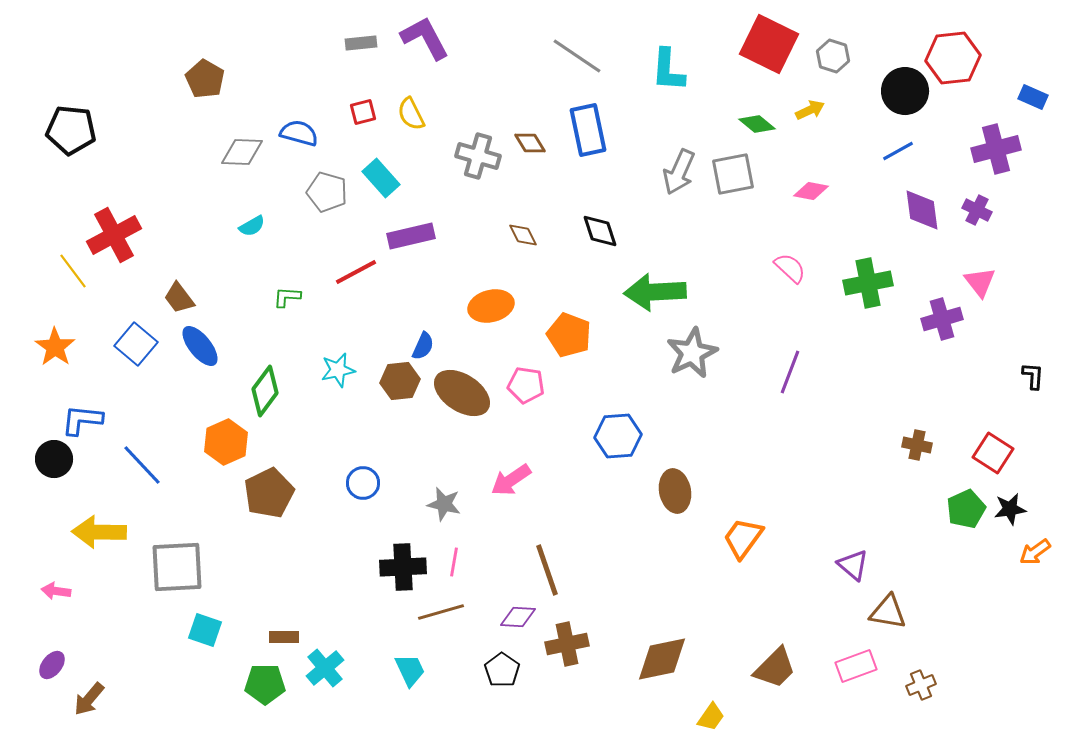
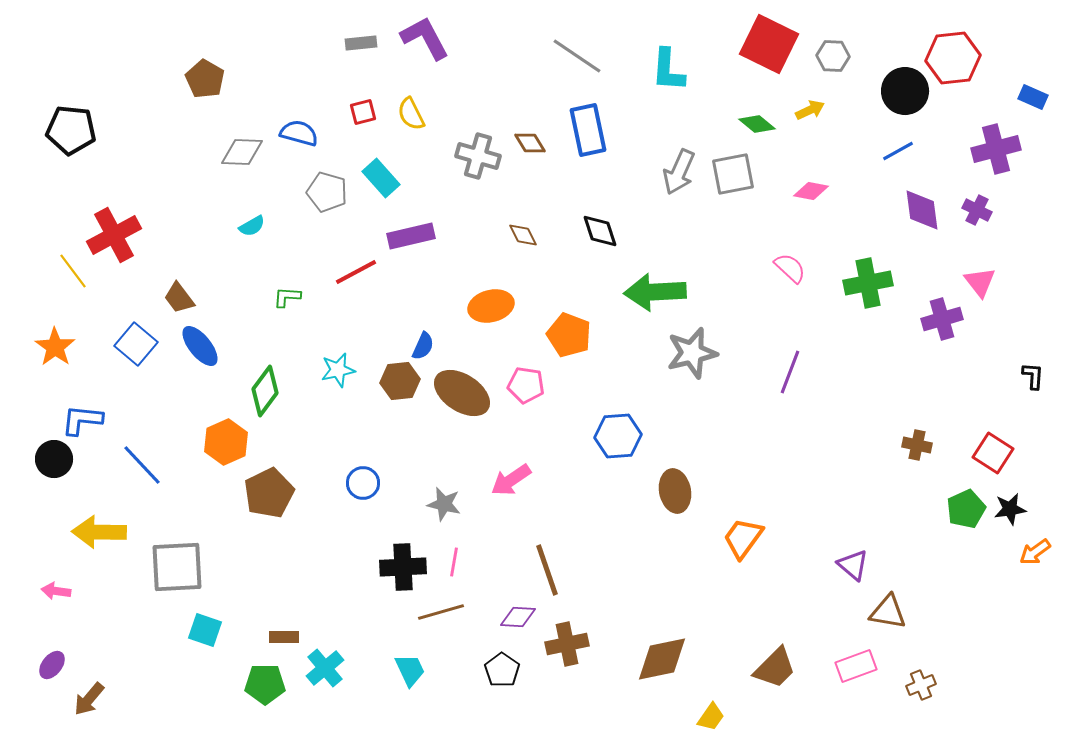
gray hexagon at (833, 56): rotated 16 degrees counterclockwise
gray star at (692, 353): rotated 12 degrees clockwise
